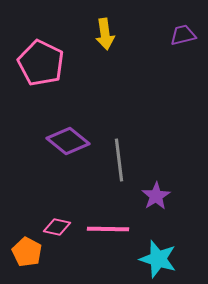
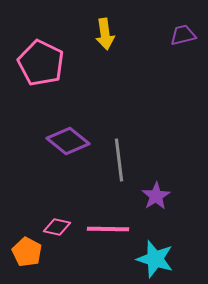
cyan star: moved 3 px left
